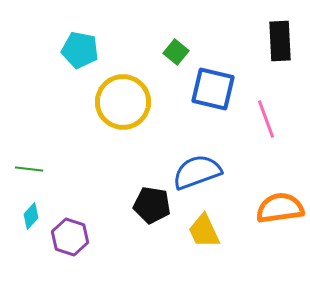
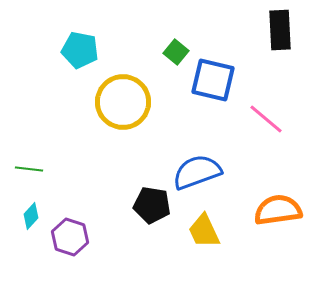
black rectangle: moved 11 px up
blue square: moved 9 px up
pink line: rotated 30 degrees counterclockwise
orange semicircle: moved 2 px left, 2 px down
